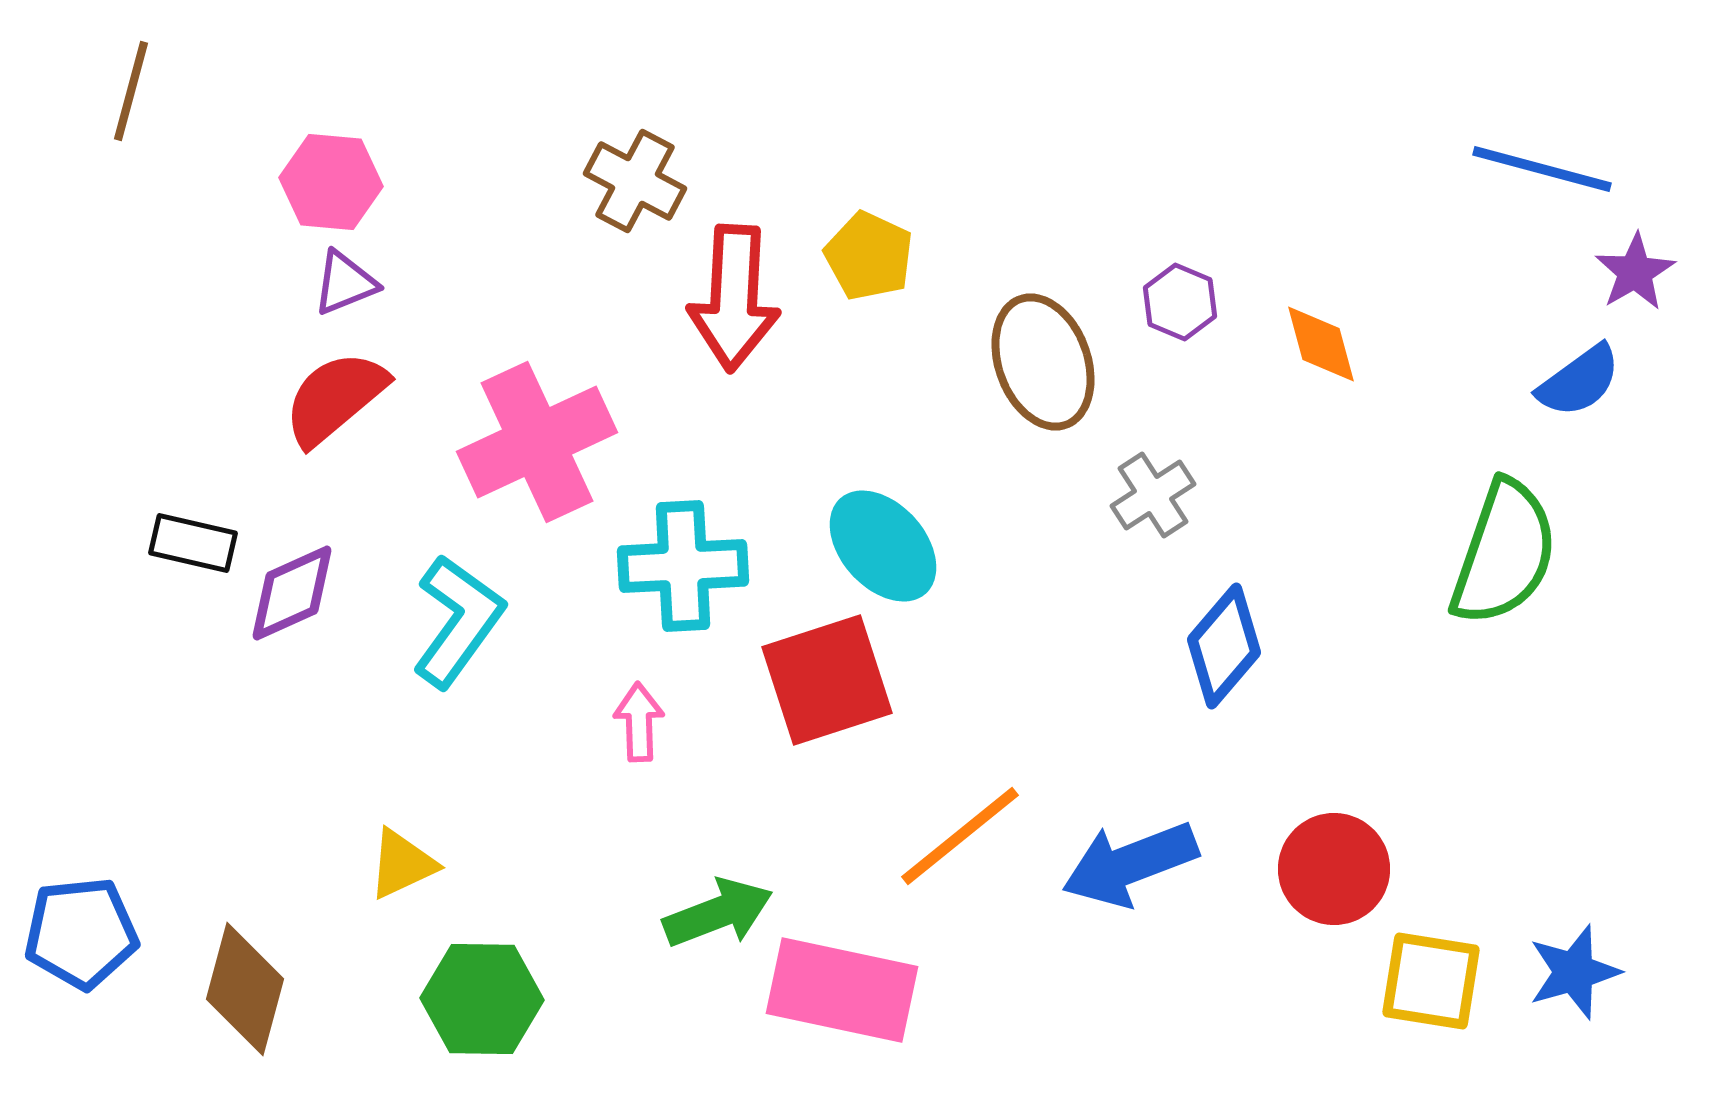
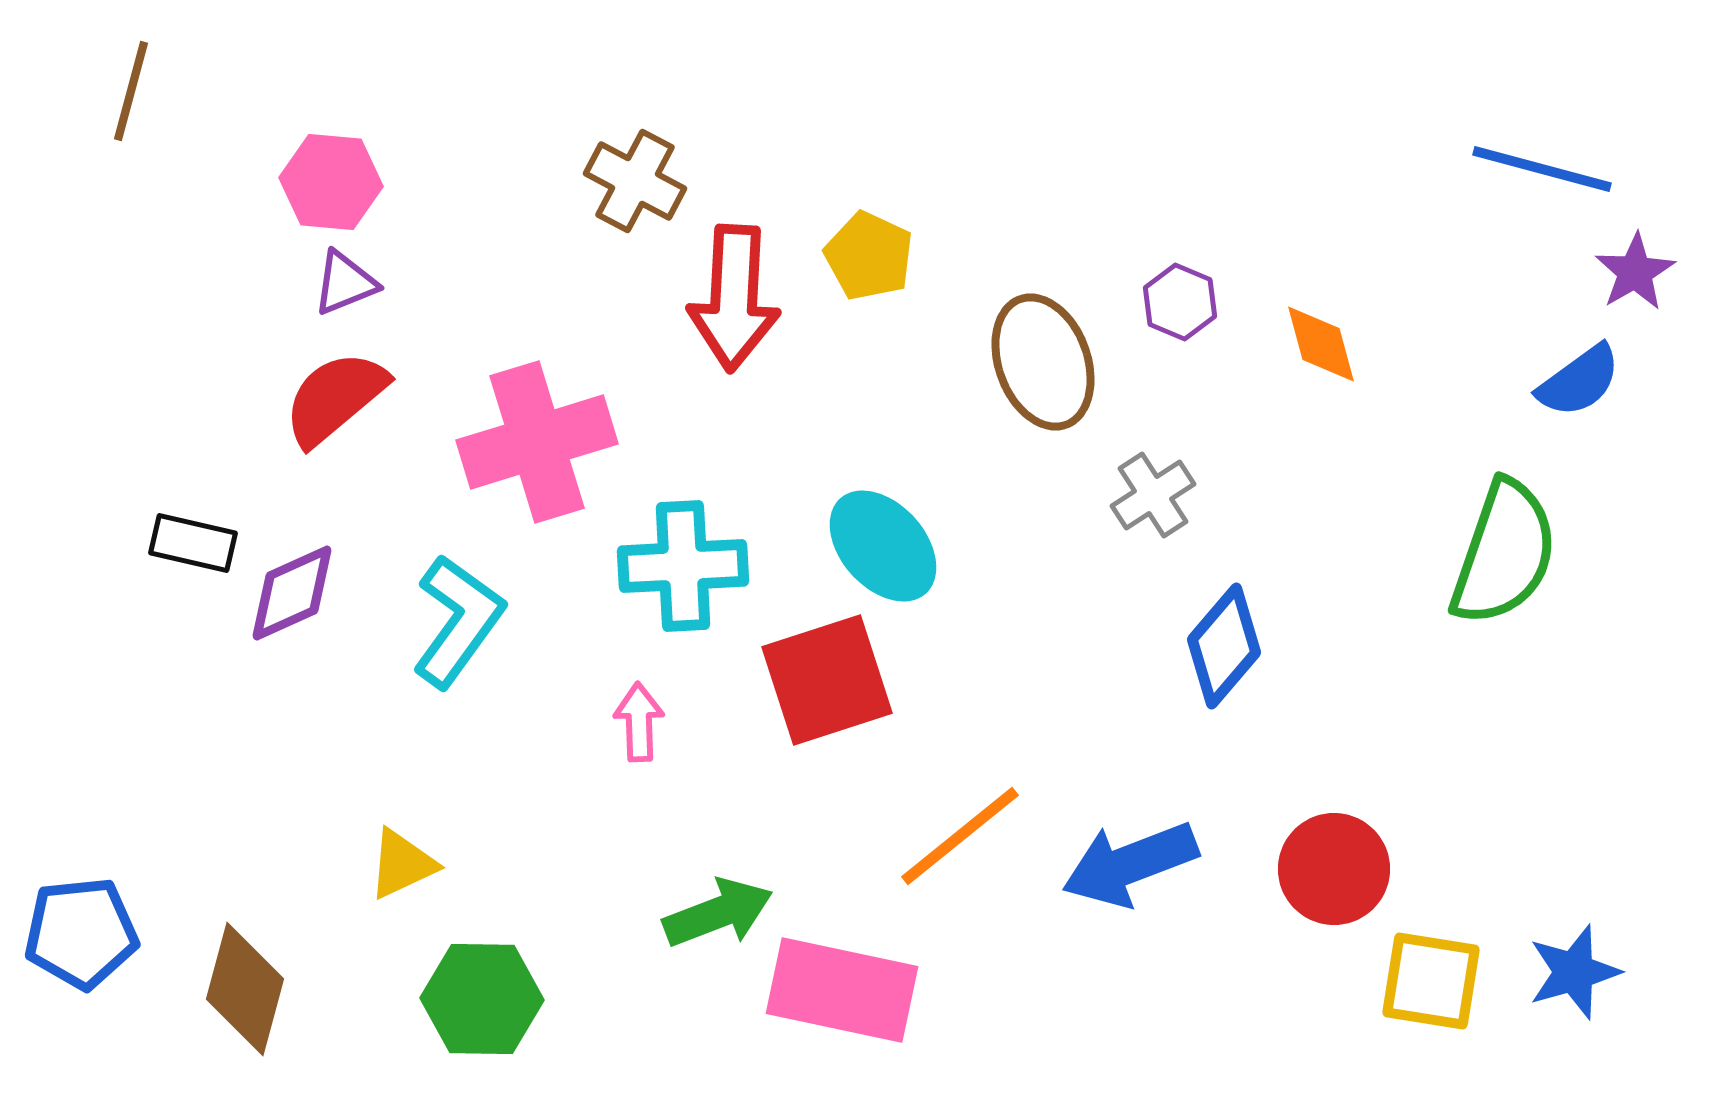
pink cross: rotated 8 degrees clockwise
